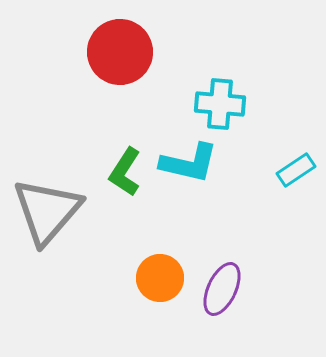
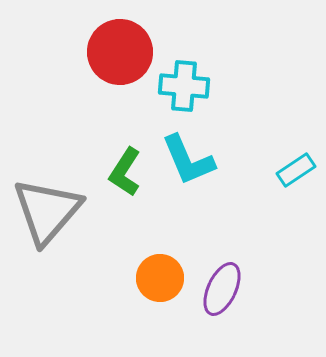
cyan cross: moved 36 px left, 18 px up
cyan L-shape: moved 1 px left, 3 px up; rotated 54 degrees clockwise
